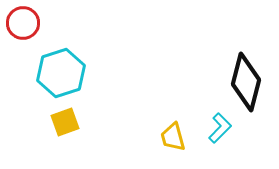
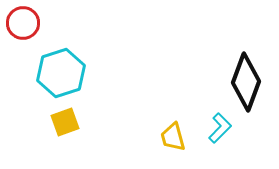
black diamond: rotated 6 degrees clockwise
